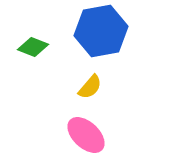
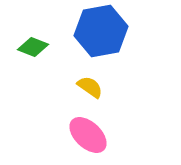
yellow semicircle: rotated 96 degrees counterclockwise
pink ellipse: moved 2 px right
